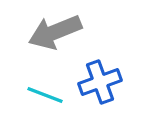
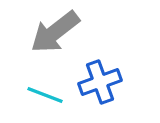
gray arrow: rotated 16 degrees counterclockwise
